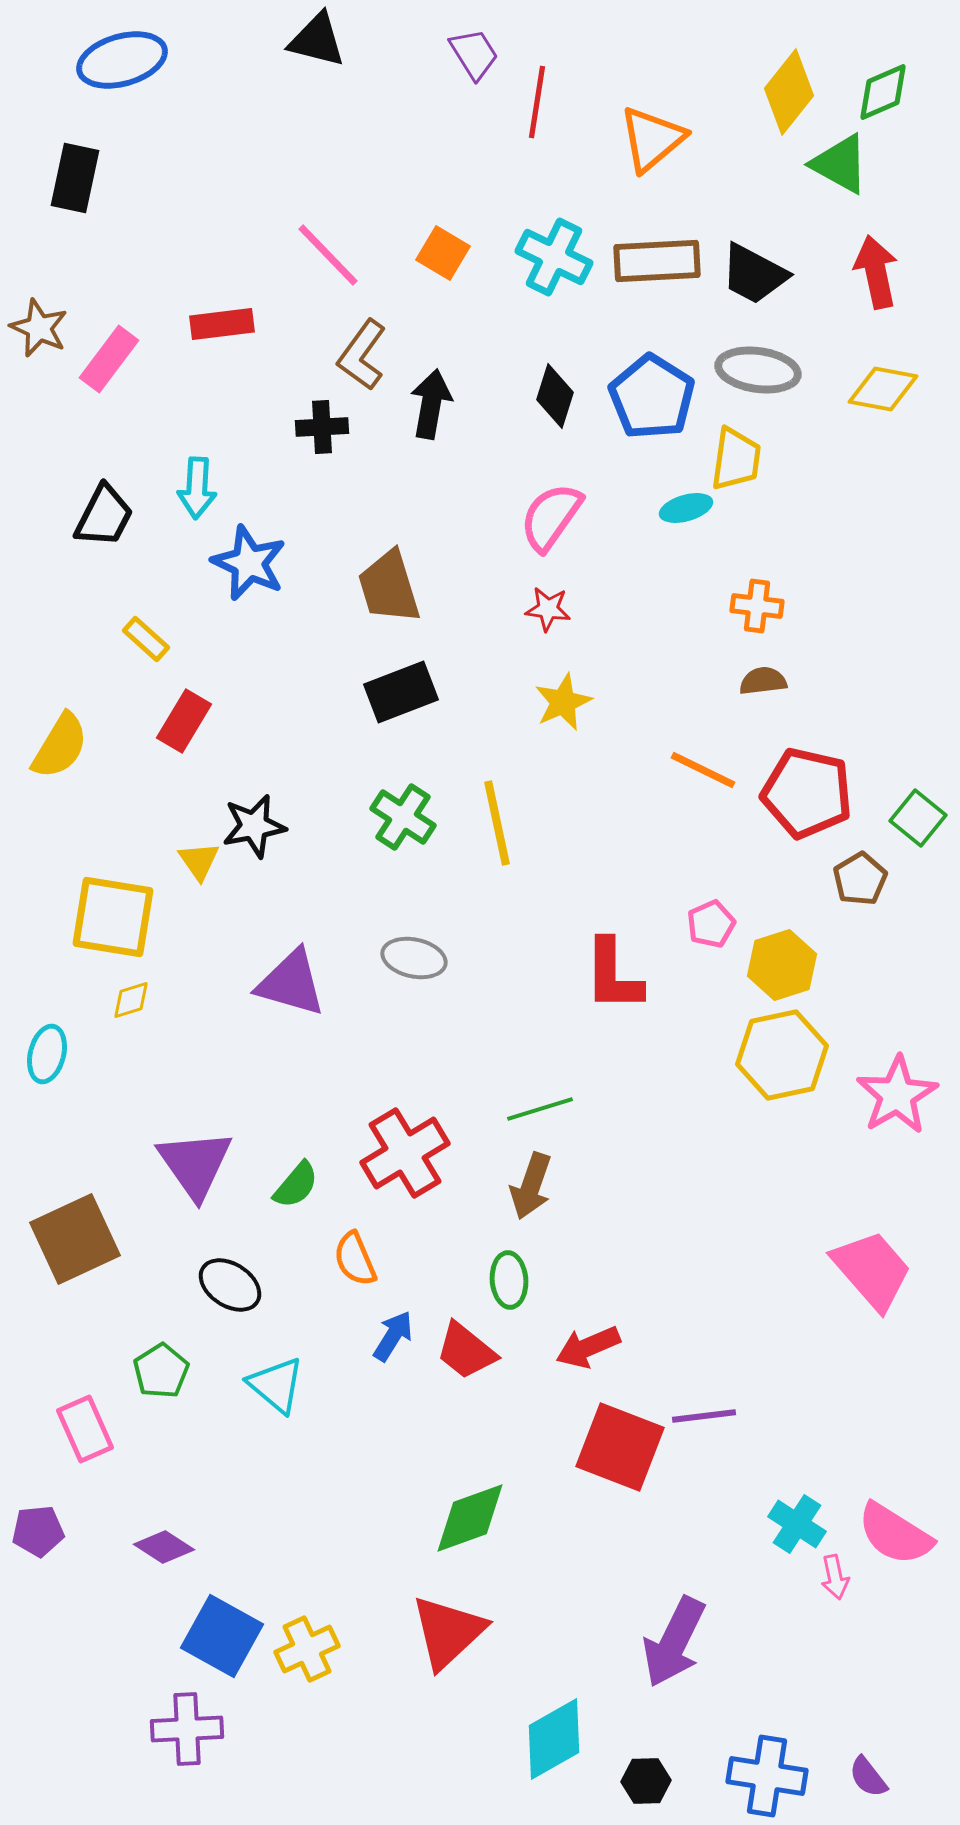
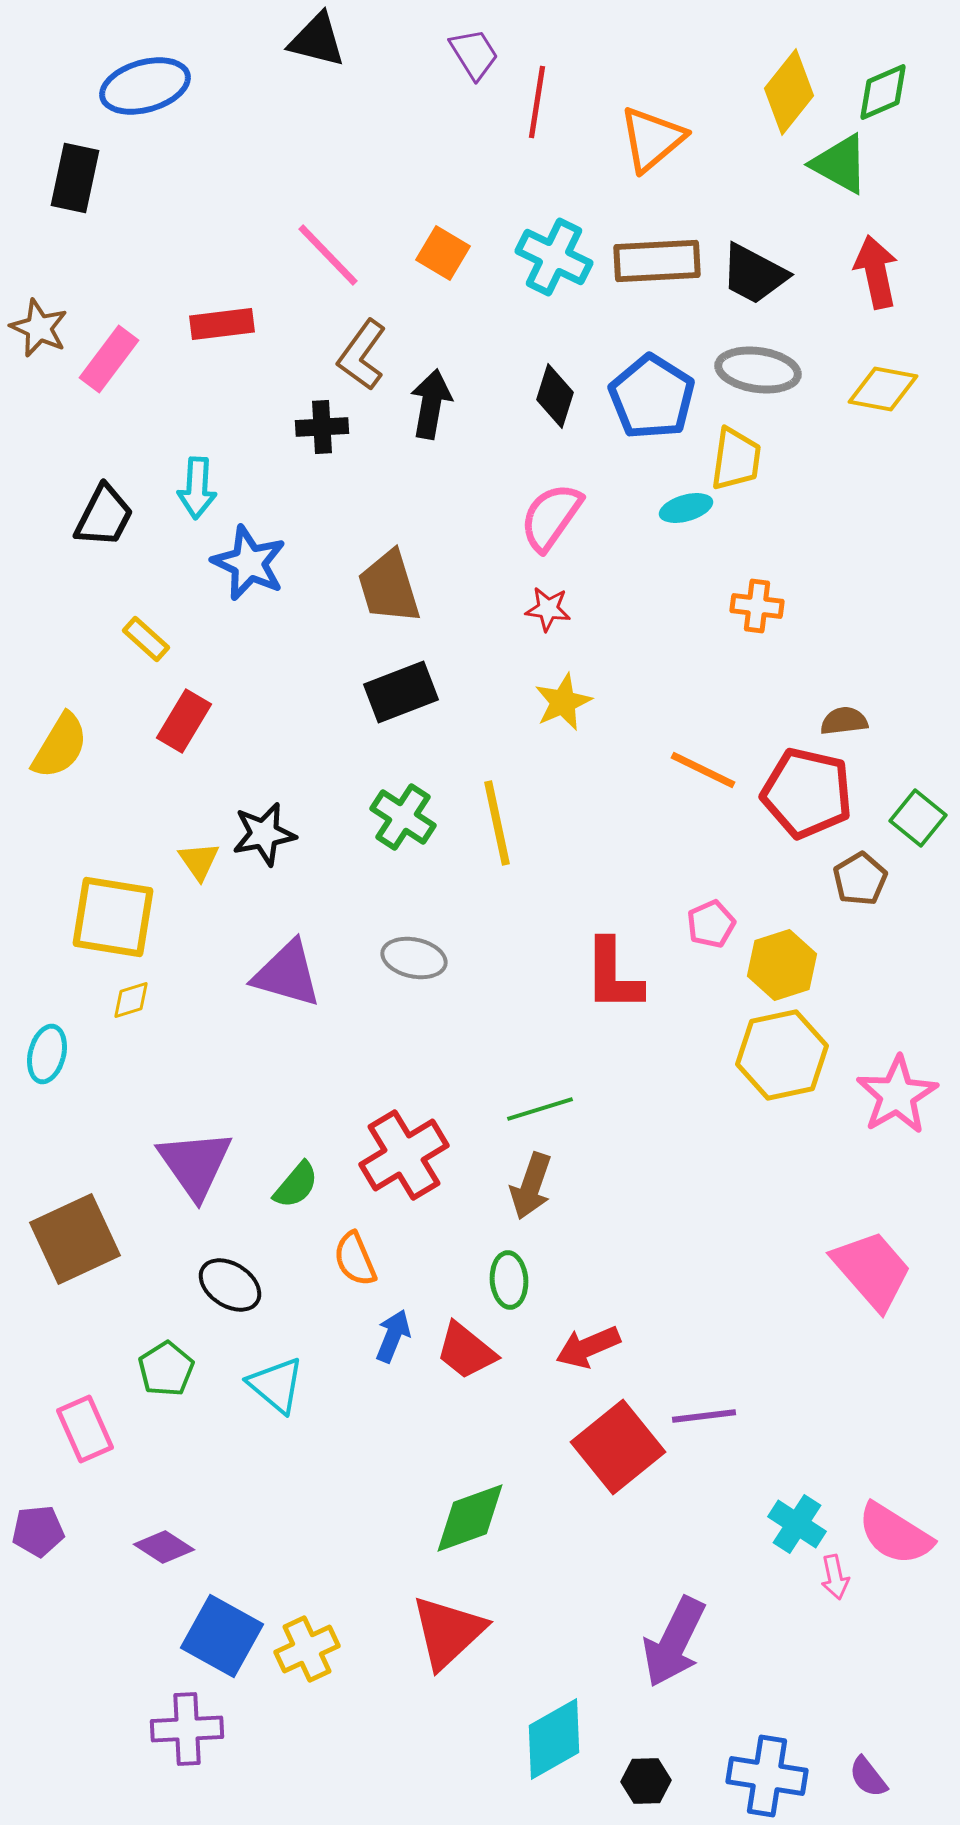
blue ellipse at (122, 60): moved 23 px right, 26 px down
brown semicircle at (763, 681): moved 81 px right, 40 px down
black star at (254, 826): moved 10 px right, 8 px down
purple triangle at (291, 983): moved 4 px left, 9 px up
red cross at (405, 1153): moved 1 px left, 2 px down
blue arrow at (393, 1336): rotated 10 degrees counterclockwise
green pentagon at (161, 1371): moved 5 px right, 2 px up
red square at (620, 1447): moved 2 px left; rotated 30 degrees clockwise
